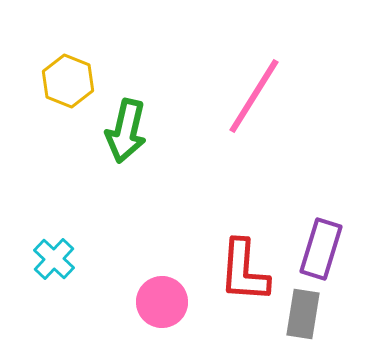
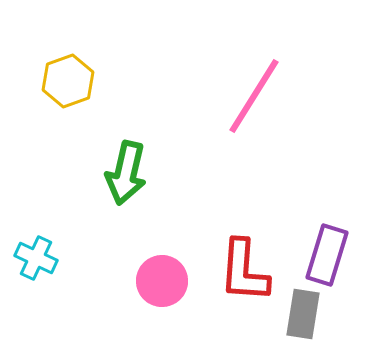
yellow hexagon: rotated 18 degrees clockwise
green arrow: moved 42 px down
purple rectangle: moved 6 px right, 6 px down
cyan cross: moved 18 px left, 1 px up; rotated 18 degrees counterclockwise
pink circle: moved 21 px up
